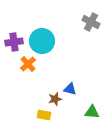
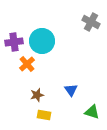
orange cross: moved 1 px left
blue triangle: moved 1 px right, 1 px down; rotated 40 degrees clockwise
brown star: moved 18 px left, 4 px up
green triangle: rotated 14 degrees clockwise
